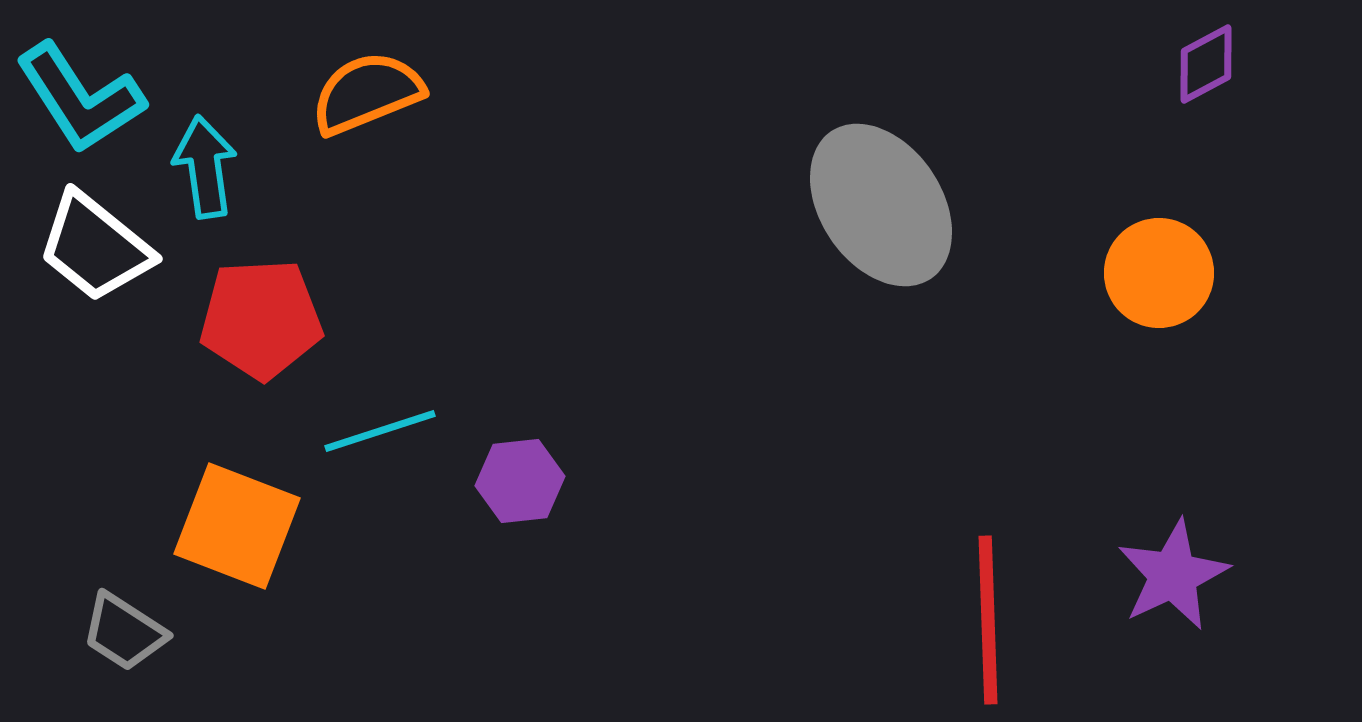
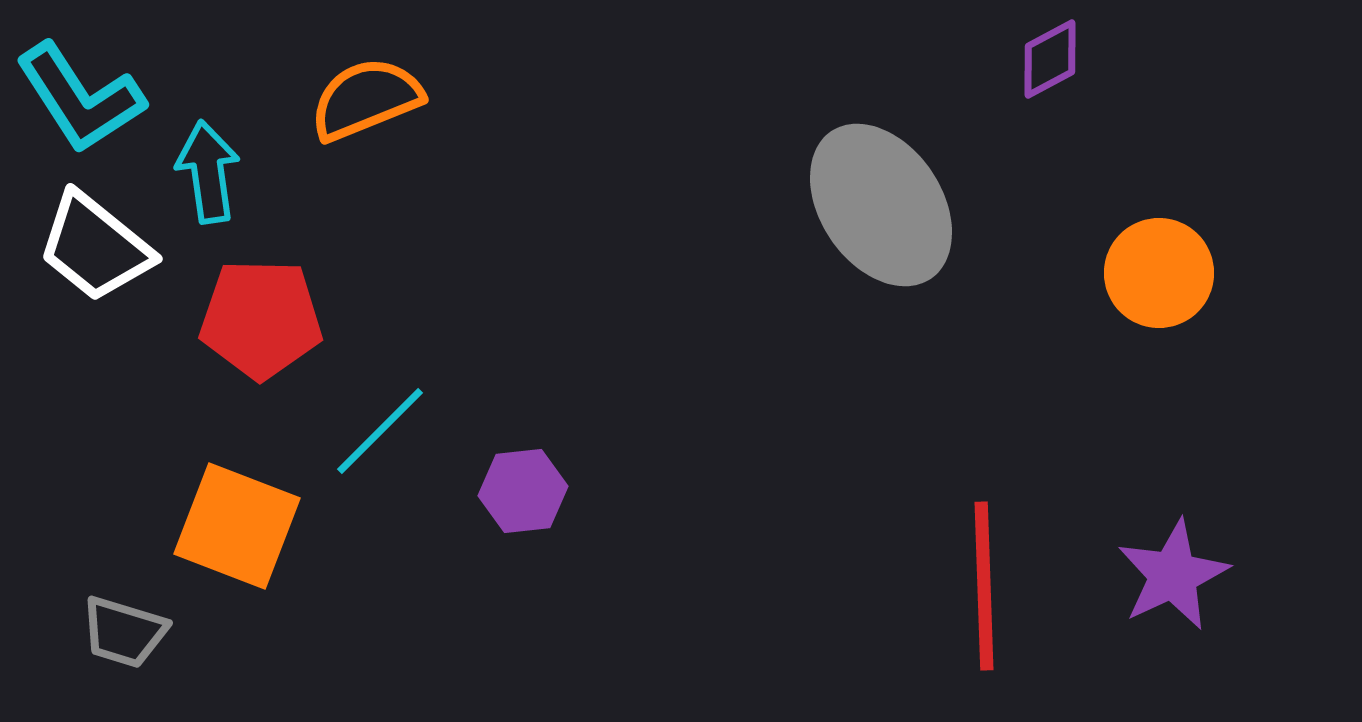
purple diamond: moved 156 px left, 5 px up
orange semicircle: moved 1 px left, 6 px down
cyan arrow: moved 3 px right, 5 px down
red pentagon: rotated 4 degrees clockwise
cyan line: rotated 27 degrees counterclockwise
purple hexagon: moved 3 px right, 10 px down
red line: moved 4 px left, 34 px up
gray trapezoid: rotated 16 degrees counterclockwise
